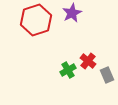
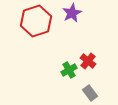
red hexagon: moved 1 px down
green cross: moved 1 px right
gray rectangle: moved 17 px left, 18 px down; rotated 14 degrees counterclockwise
